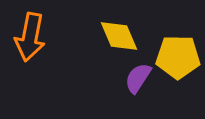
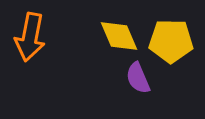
yellow pentagon: moved 7 px left, 16 px up
purple semicircle: rotated 56 degrees counterclockwise
